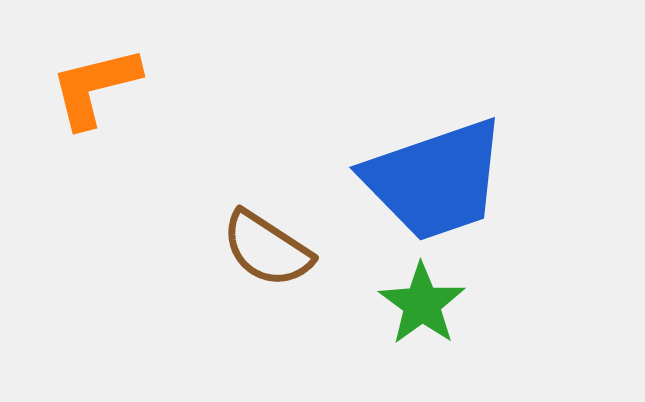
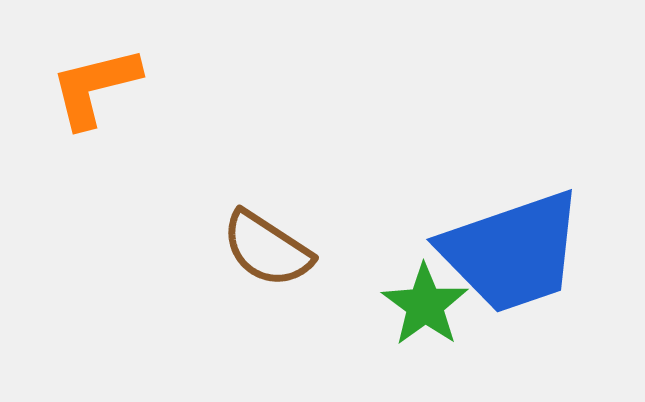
blue trapezoid: moved 77 px right, 72 px down
green star: moved 3 px right, 1 px down
